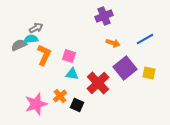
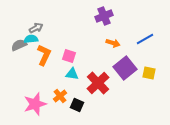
pink star: moved 1 px left
